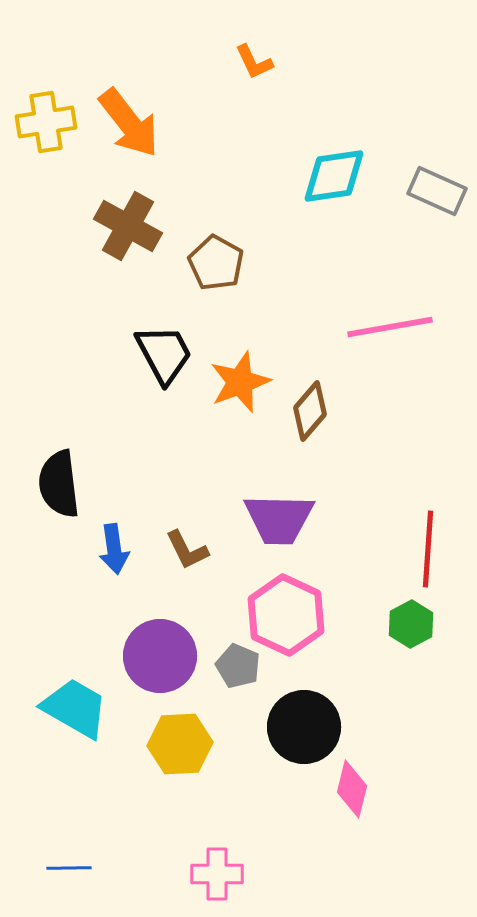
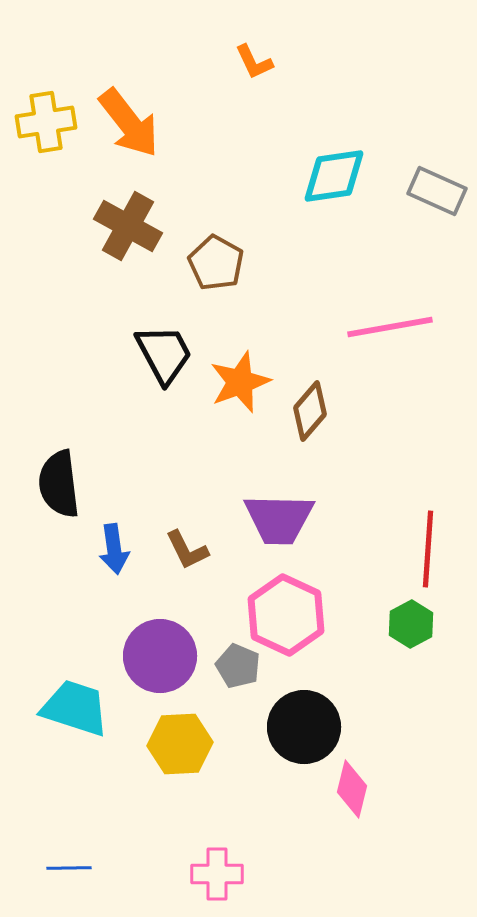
cyan trapezoid: rotated 12 degrees counterclockwise
